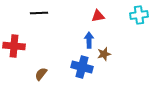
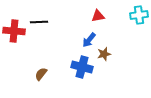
black line: moved 9 px down
blue arrow: rotated 140 degrees counterclockwise
red cross: moved 15 px up
